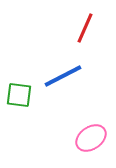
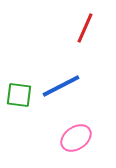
blue line: moved 2 px left, 10 px down
pink ellipse: moved 15 px left
